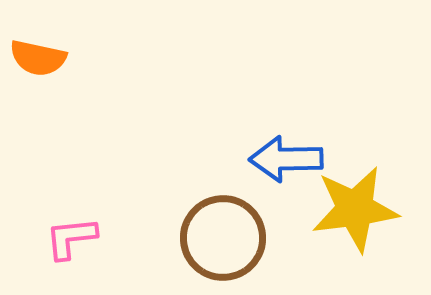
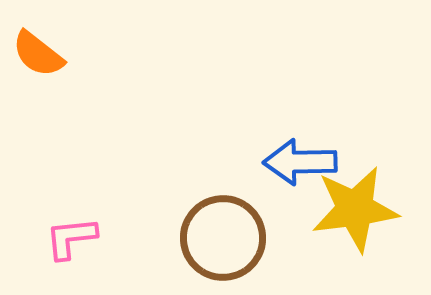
orange semicircle: moved 4 px up; rotated 26 degrees clockwise
blue arrow: moved 14 px right, 3 px down
